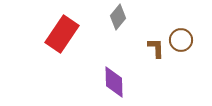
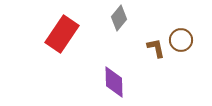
gray diamond: moved 1 px right, 1 px down
brown L-shape: rotated 10 degrees counterclockwise
